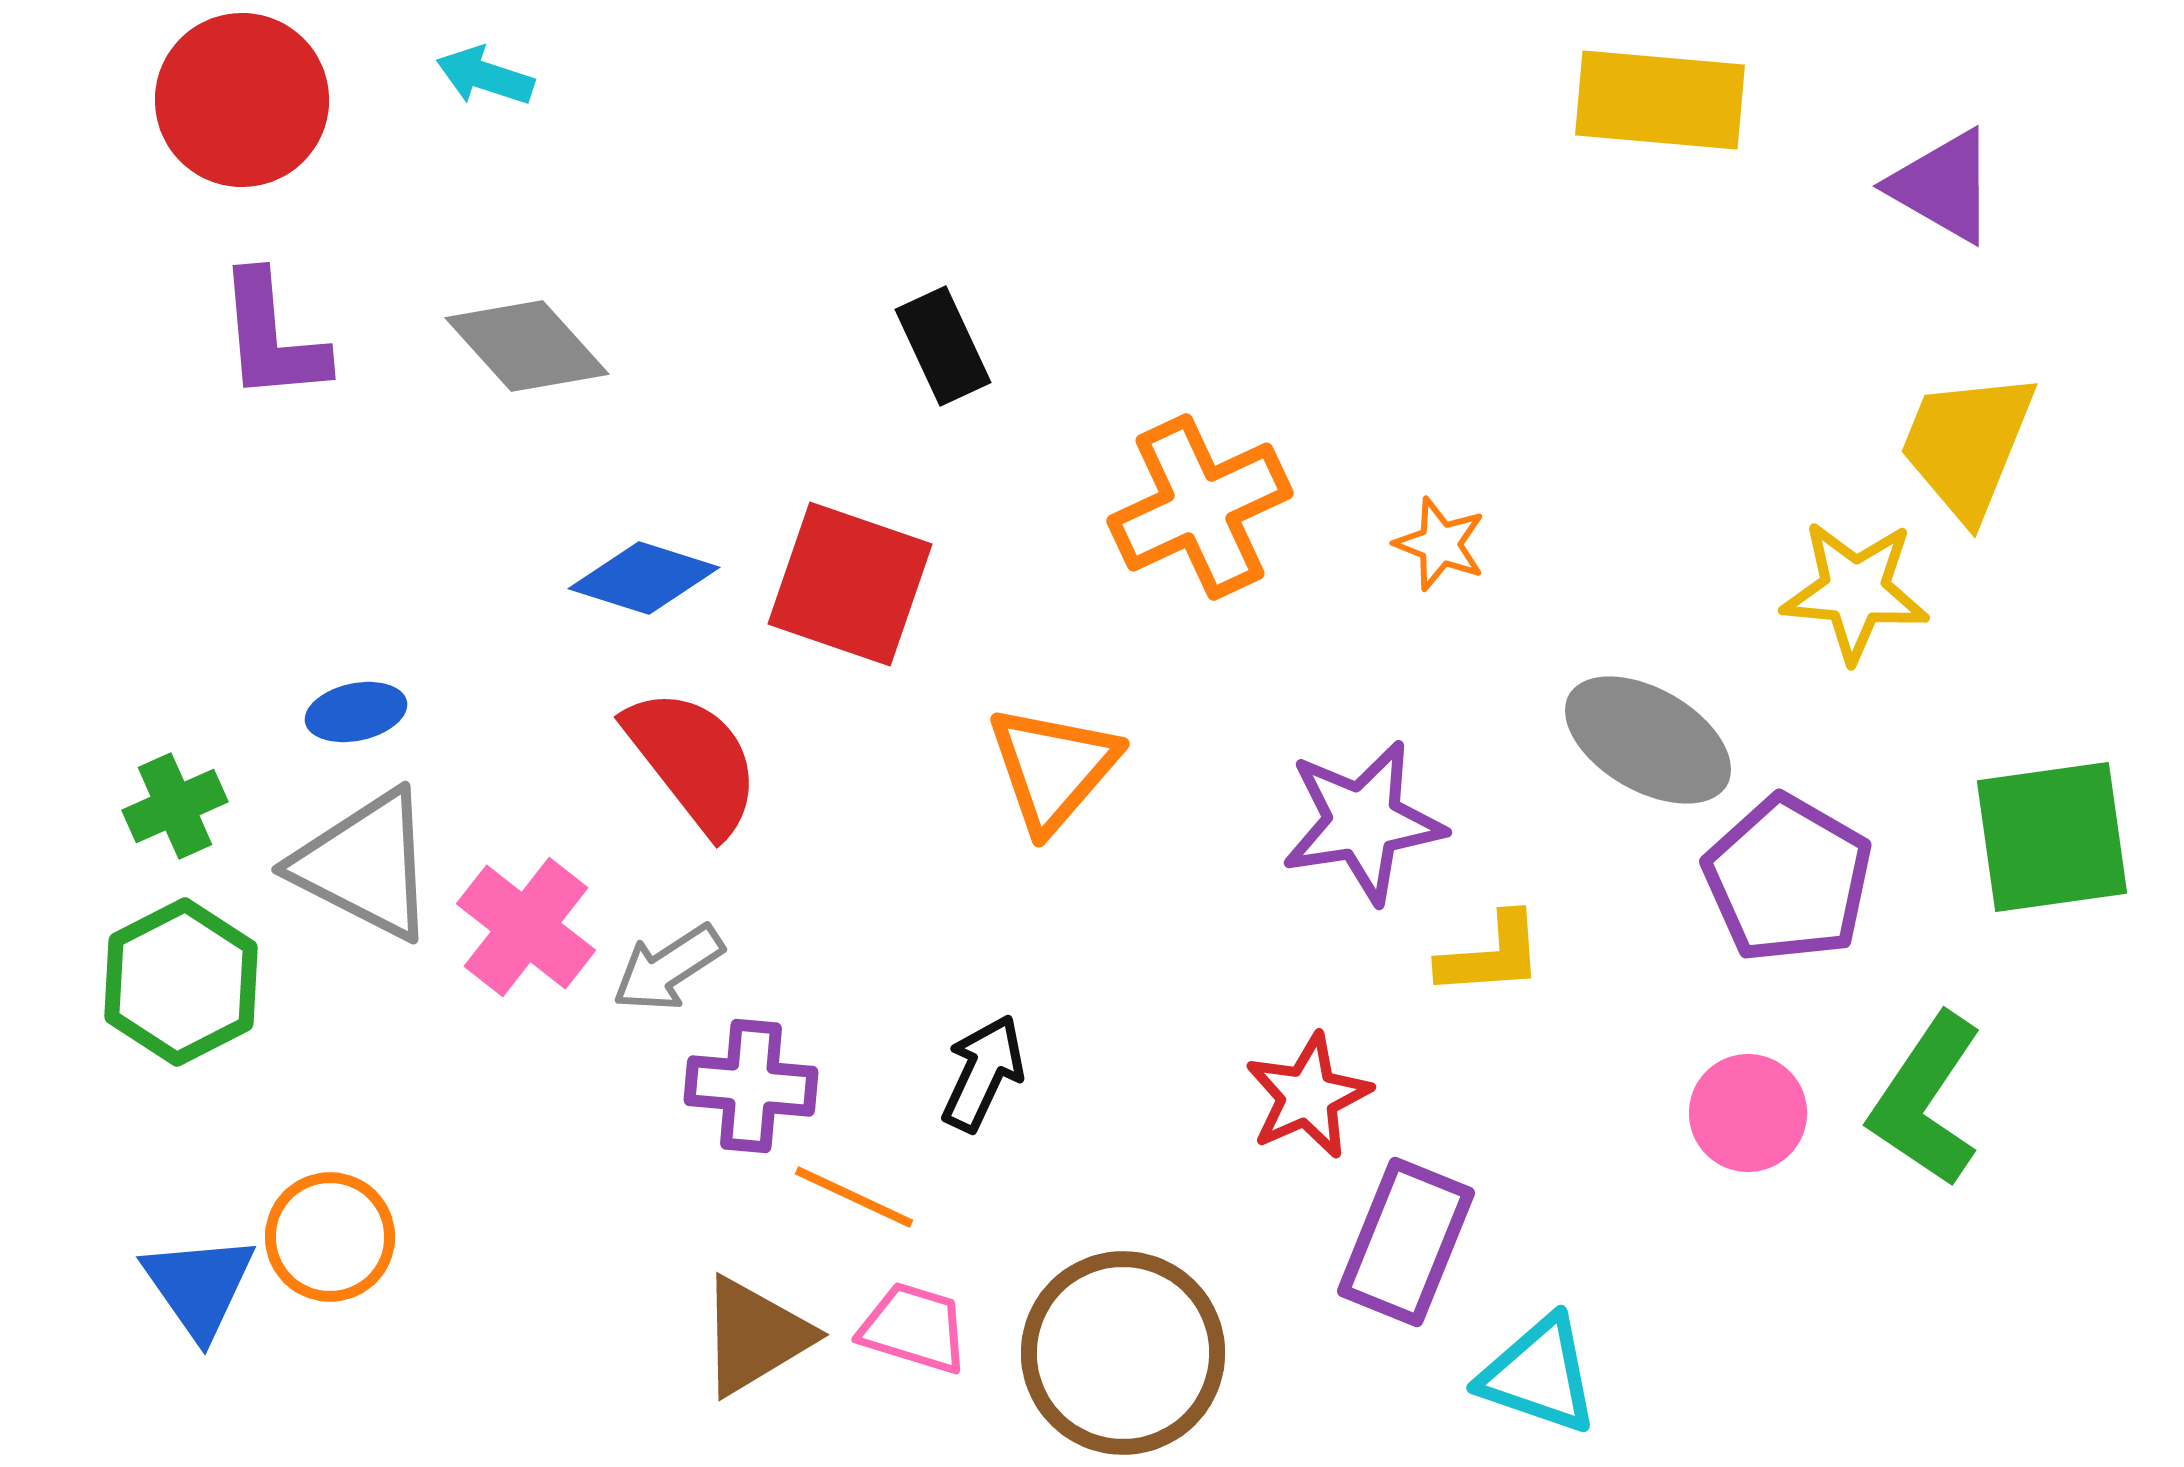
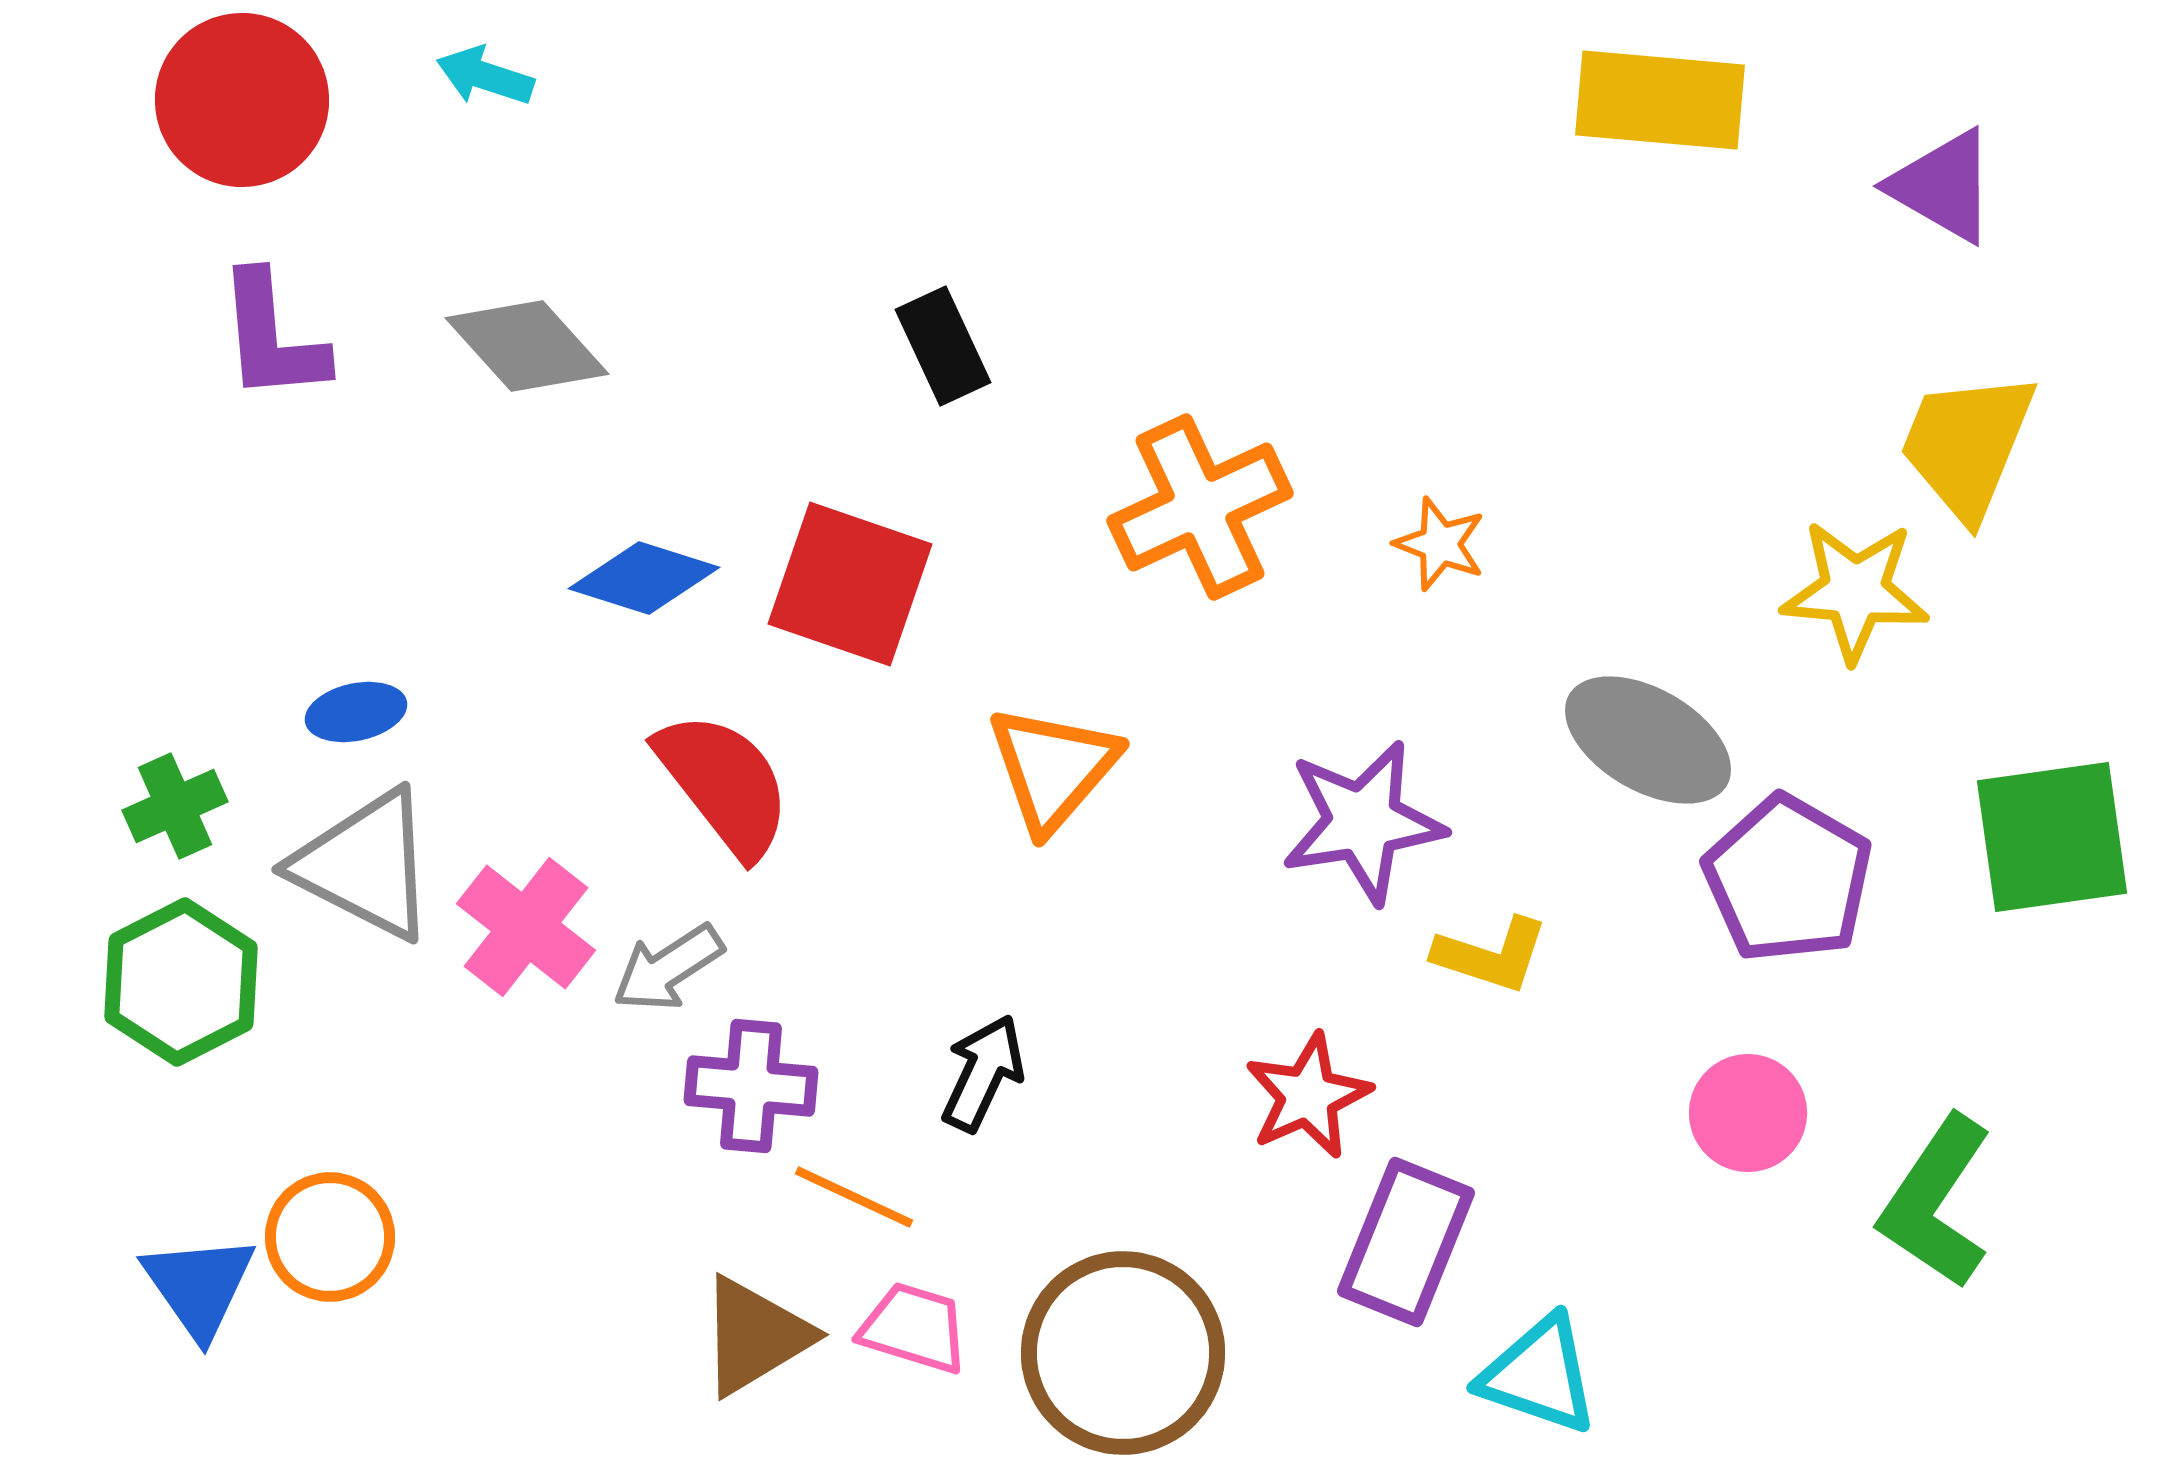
red semicircle: moved 31 px right, 23 px down
yellow L-shape: rotated 22 degrees clockwise
green L-shape: moved 10 px right, 102 px down
